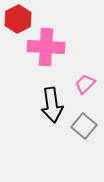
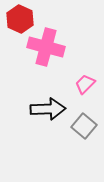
red hexagon: moved 2 px right; rotated 8 degrees counterclockwise
pink cross: rotated 12 degrees clockwise
black arrow: moved 4 px left, 4 px down; rotated 84 degrees counterclockwise
